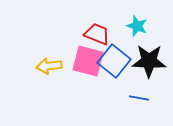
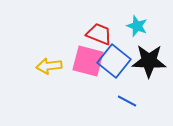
red trapezoid: moved 2 px right
blue line: moved 12 px left, 3 px down; rotated 18 degrees clockwise
